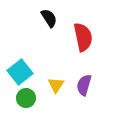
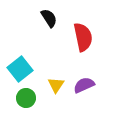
cyan square: moved 3 px up
purple semicircle: rotated 50 degrees clockwise
